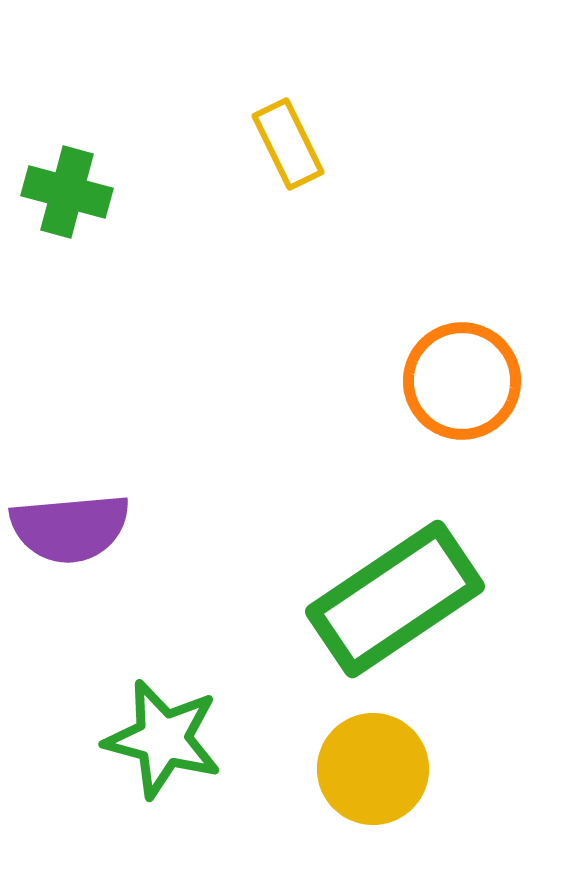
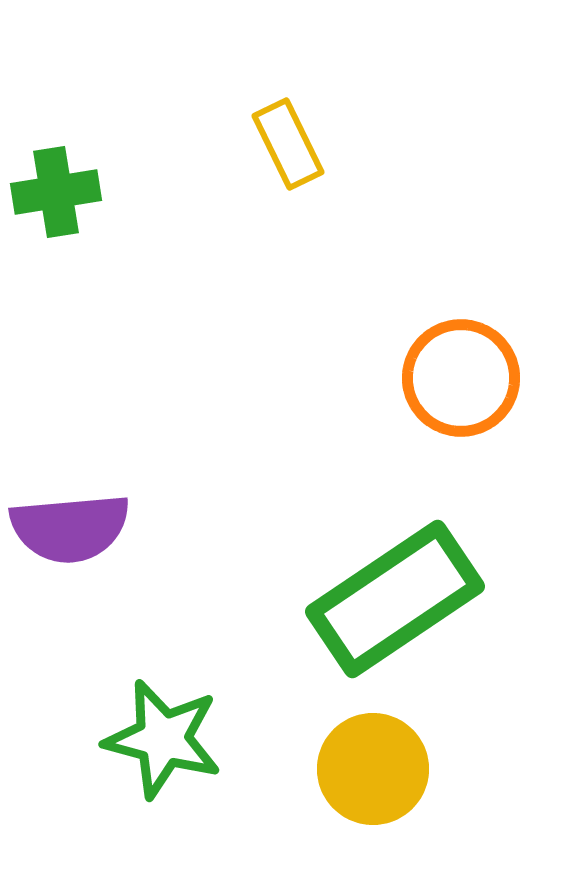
green cross: moved 11 px left; rotated 24 degrees counterclockwise
orange circle: moved 1 px left, 3 px up
